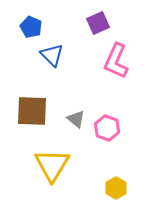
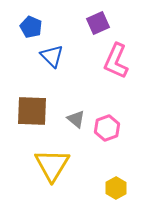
blue triangle: moved 1 px down
pink hexagon: rotated 20 degrees clockwise
